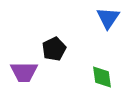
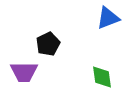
blue triangle: rotated 35 degrees clockwise
black pentagon: moved 6 px left, 5 px up
